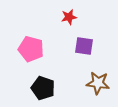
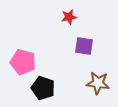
pink pentagon: moved 8 px left, 13 px down
